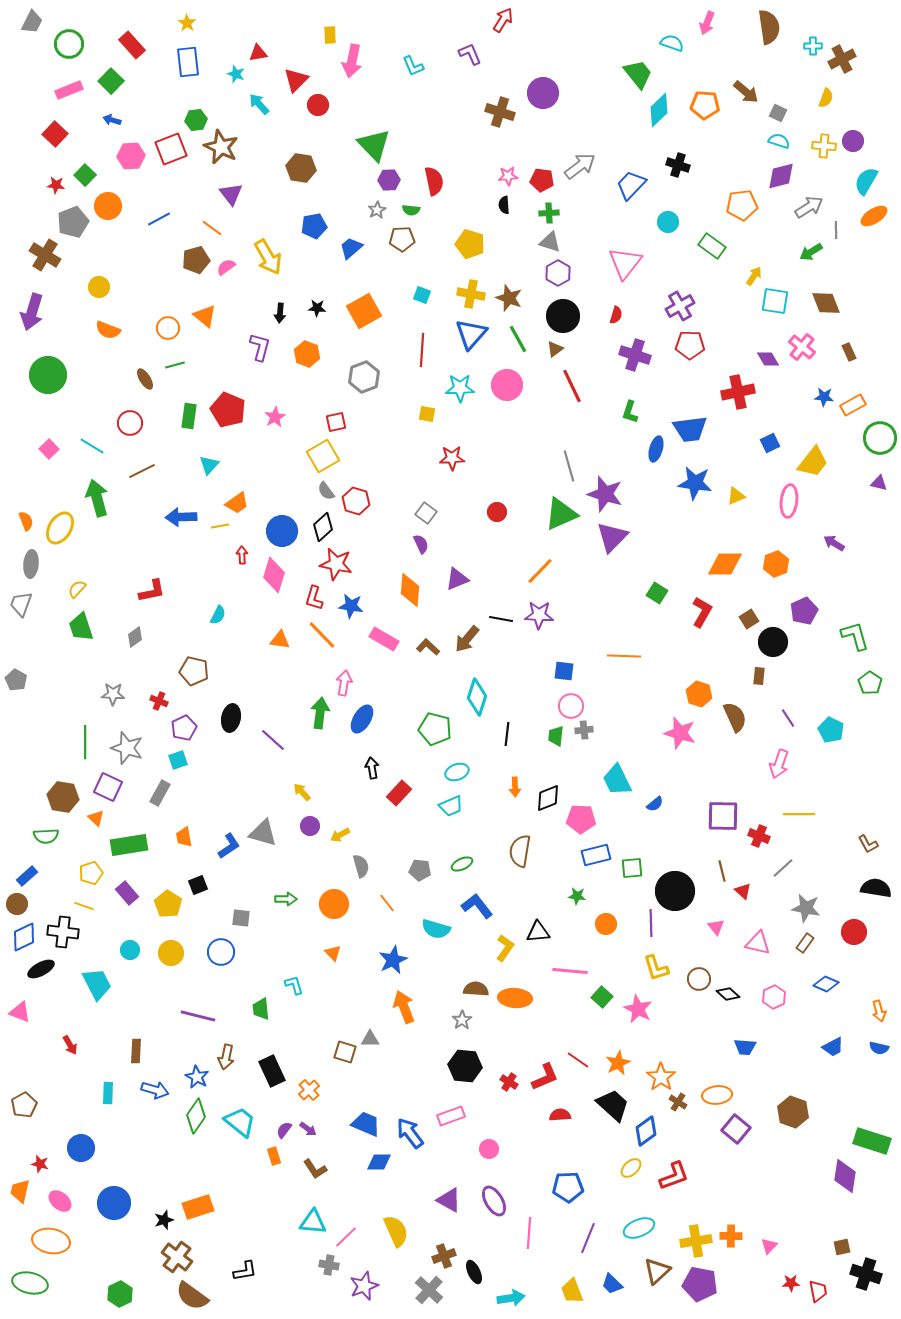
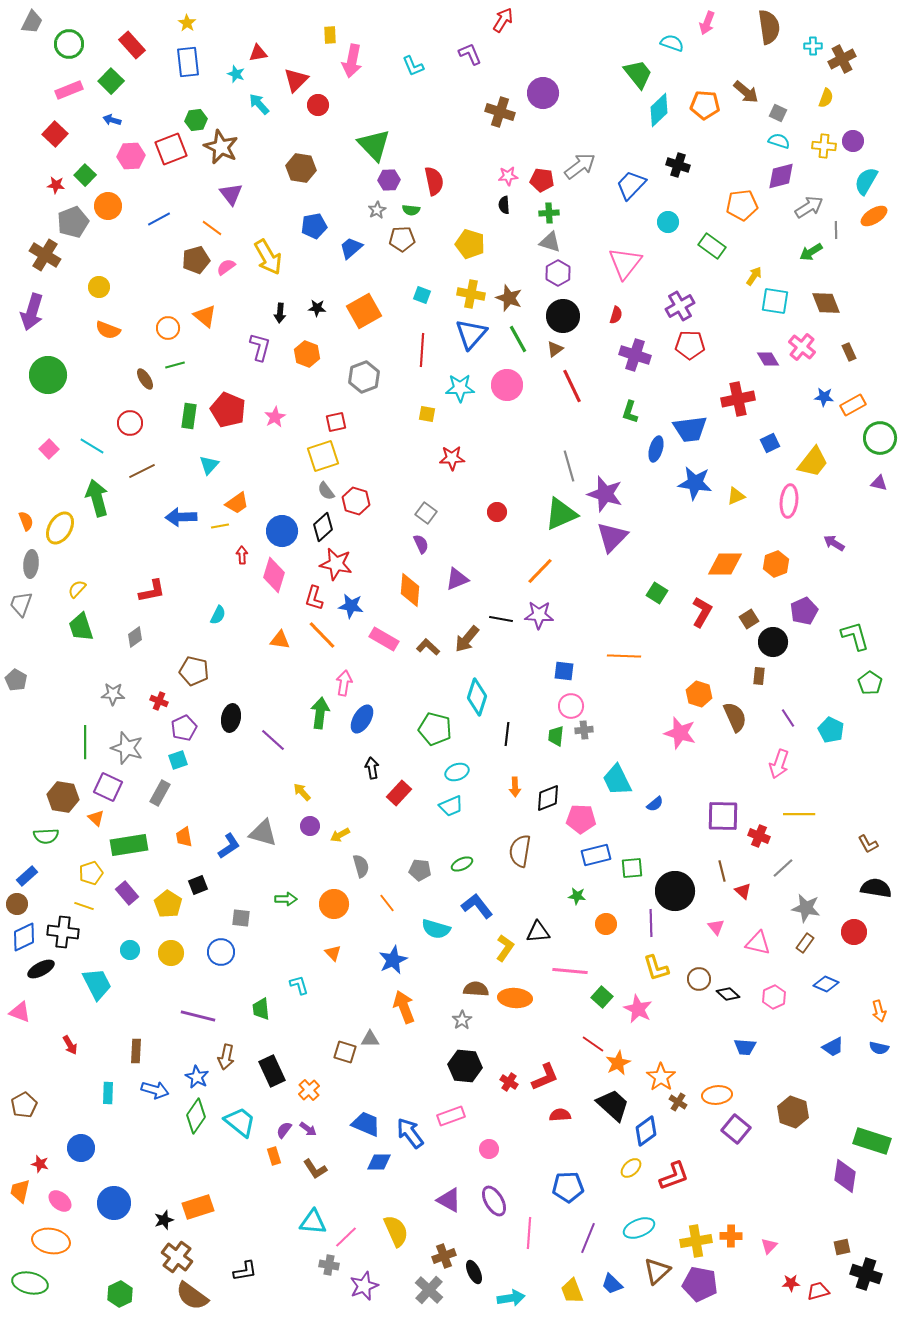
red cross at (738, 392): moved 7 px down
yellow square at (323, 456): rotated 12 degrees clockwise
cyan L-shape at (294, 985): moved 5 px right
red line at (578, 1060): moved 15 px right, 16 px up
red trapezoid at (818, 1291): rotated 95 degrees counterclockwise
